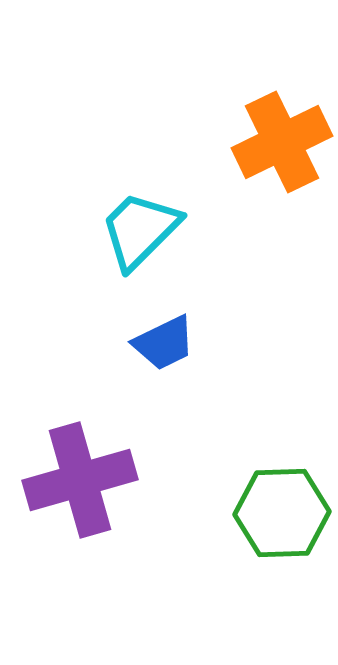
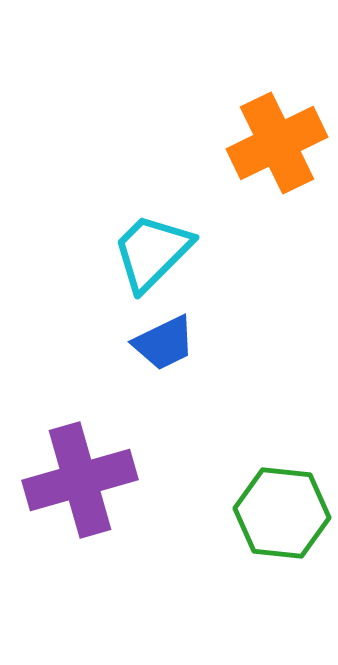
orange cross: moved 5 px left, 1 px down
cyan trapezoid: moved 12 px right, 22 px down
green hexagon: rotated 8 degrees clockwise
